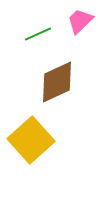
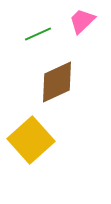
pink trapezoid: moved 2 px right
